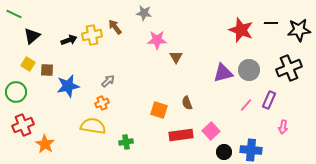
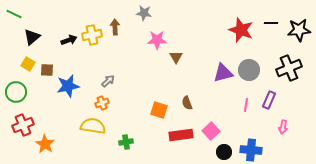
brown arrow: rotated 35 degrees clockwise
black triangle: moved 1 px down
pink line: rotated 32 degrees counterclockwise
